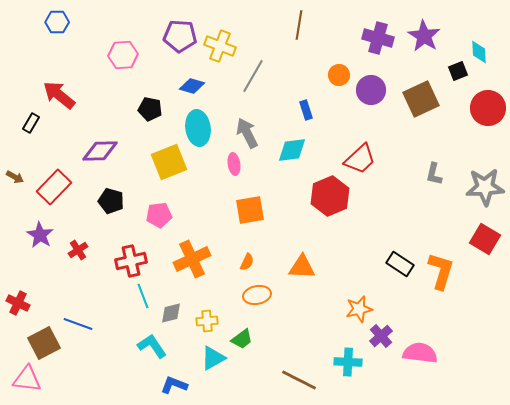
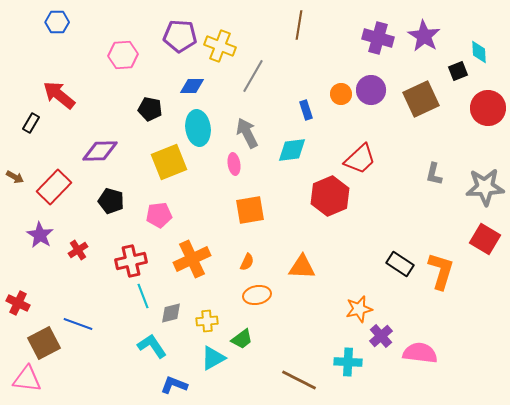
orange circle at (339, 75): moved 2 px right, 19 px down
blue diamond at (192, 86): rotated 15 degrees counterclockwise
